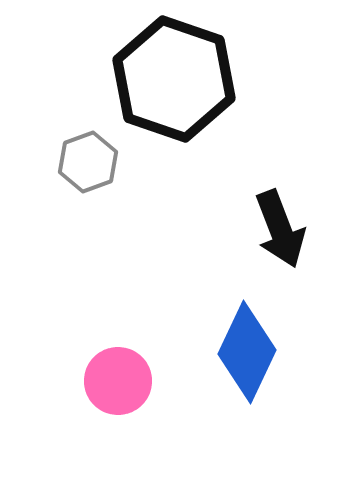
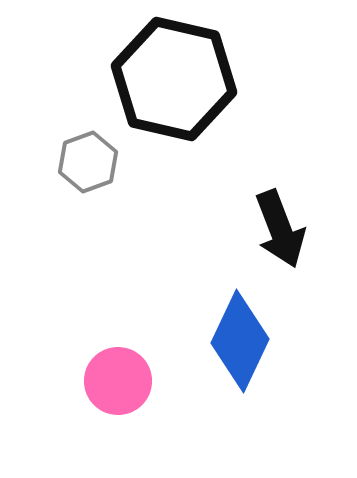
black hexagon: rotated 6 degrees counterclockwise
blue diamond: moved 7 px left, 11 px up
